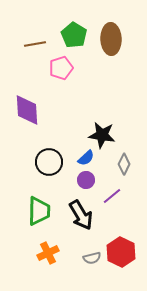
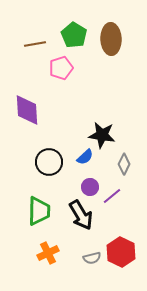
blue semicircle: moved 1 px left, 1 px up
purple circle: moved 4 px right, 7 px down
